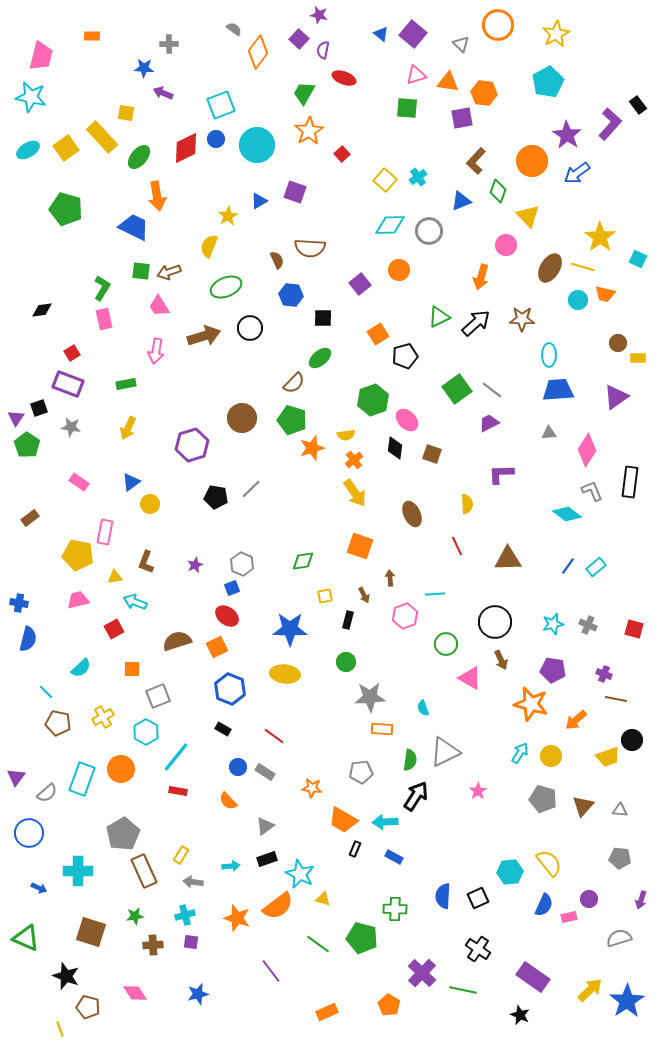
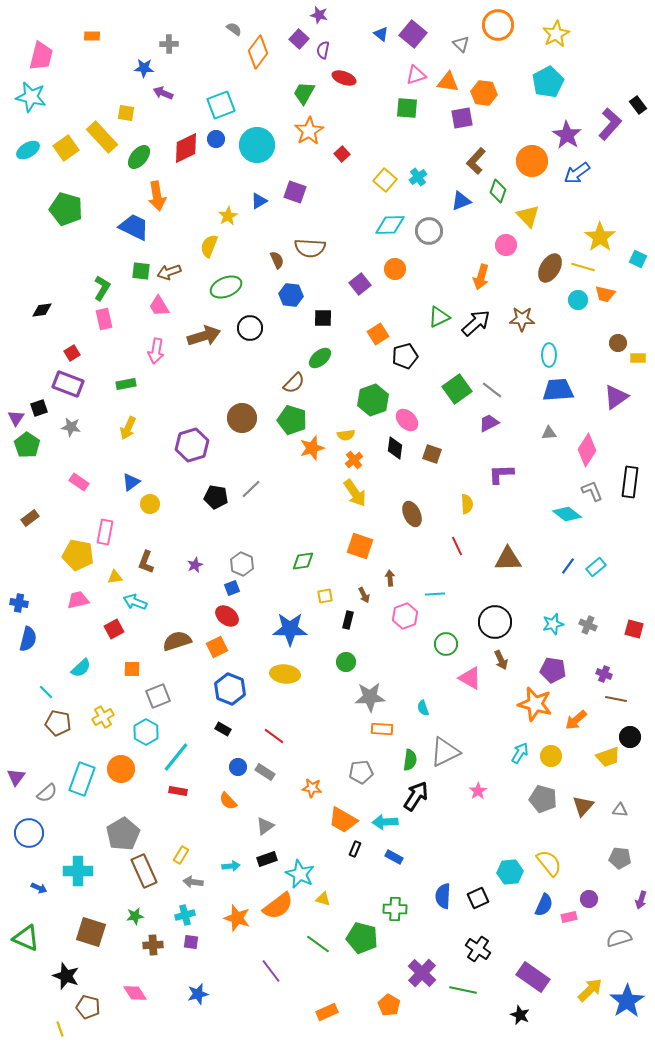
orange circle at (399, 270): moved 4 px left, 1 px up
orange star at (531, 704): moved 4 px right
black circle at (632, 740): moved 2 px left, 3 px up
